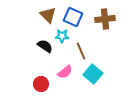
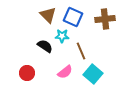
red circle: moved 14 px left, 11 px up
